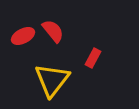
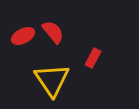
red semicircle: moved 1 px down
yellow triangle: rotated 12 degrees counterclockwise
